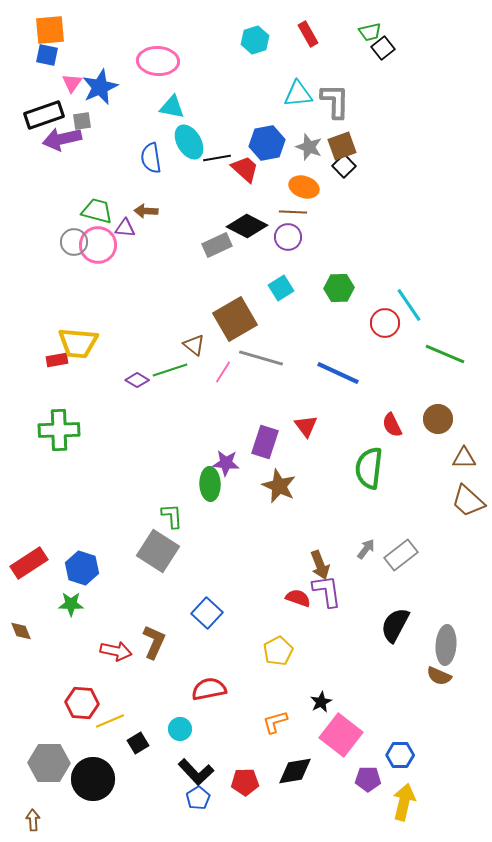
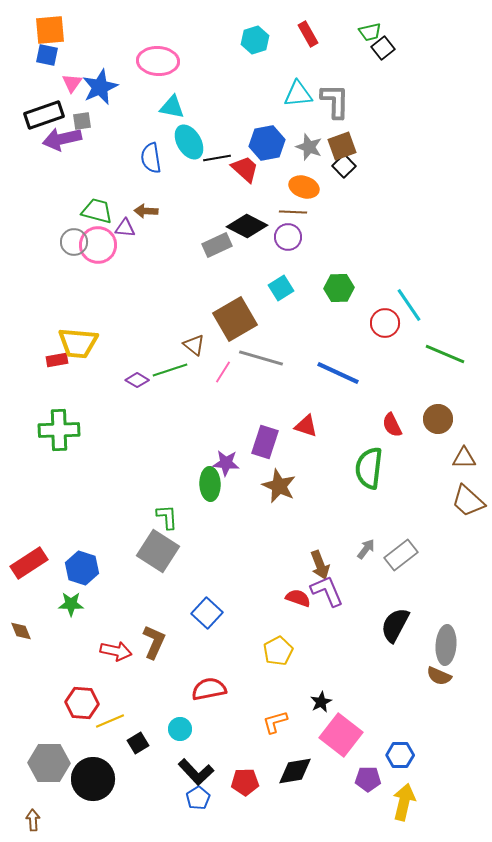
red triangle at (306, 426): rotated 35 degrees counterclockwise
green L-shape at (172, 516): moved 5 px left, 1 px down
purple L-shape at (327, 591): rotated 15 degrees counterclockwise
